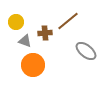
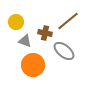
brown cross: rotated 16 degrees clockwise
gray ellipse: moved 22 px left
